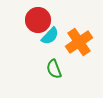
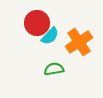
red circle: moved 1 px left, 3 px down
green semicircle: rotated 102 degrees clockwise
